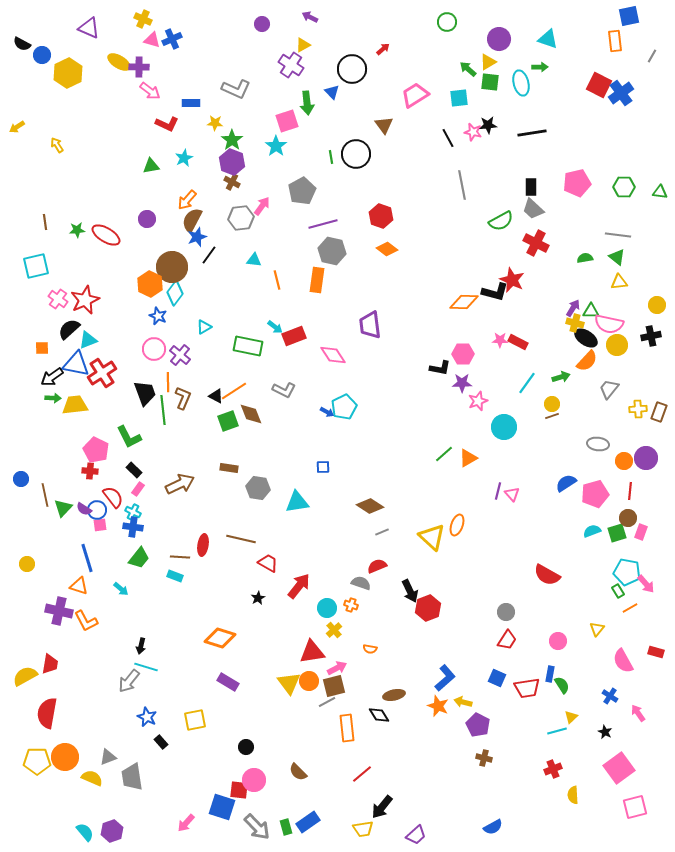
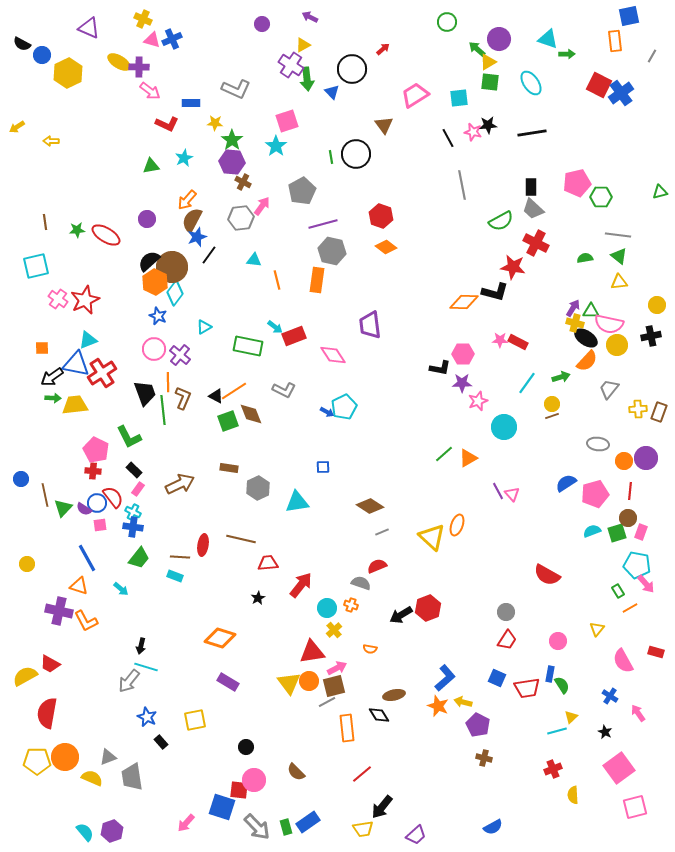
green arrow at (540, 67): moved 27 px right, 13 px up
green arrow at (468, 69): moved 9 px right, 20 px up
cyan ellipse at (521, 83): moved 10 px right; rotated 20 degrees counterclockwise
green arrow at (307, 103): moved 24 px up
yellow arrow at (57, 145): moved 6 px left, 4 px up; rotated 56 degrees counterclockwise
purple hexagon at (232, 162): rotated 15 degrees counterclockwise
brown cross at (232, 182): moved 11 px right
green hexagon at (624, 187): moved 23 px left, 10 px down
green triangle at (660, 192): rotated 21 degrees counterclockwise
orange diamond at (387, 249): moved 1 px left, 2 px up
green triangle at (617, 257): moved 2 px right, 1 px up
red star at (512, 280): moved 1 px right, 13 px up; rotated 15 degrees counterclockwise
orange hexagon at (150, 284): moved 5 px right, 2 px up
black semicircle at (69, 329): moved 80 px right, 68 px up
red cross at (90, 471): moved 3 px right
gray hexagon at (258, 488): rotated 25 degrees clockwise
purple line at (498, 491): rotated 42 degrees counterclockwise
blue circle at (97, 510): moved 7 px up
blue line at (87, 558): rotated 12 degrees counterclockwise
red trapezoid at (268, 563): rotated 35 degrees counterclockwise
cyan pentagon at (627, 572): moved 10 px right, 7 px up
red arrow at (299, 586): moved 2 px right, 1 px up
black arrow at (410, 591): moved 9 px left, 24 px down; rotated 85 degrees clockwise
red trapezoid at (50, 664): rotated 110 degrees clockwise
brown semicircle at (298, 772): moved 2 px left
